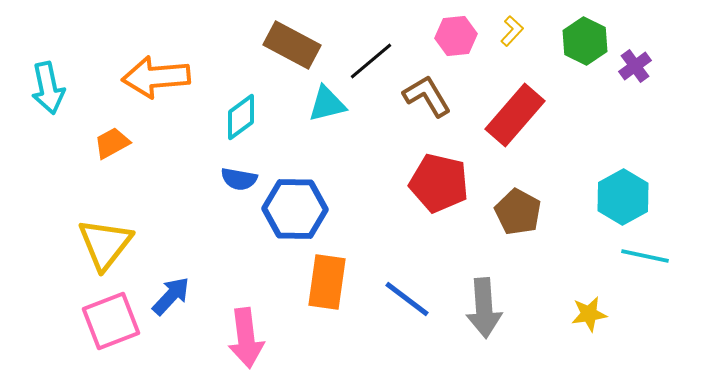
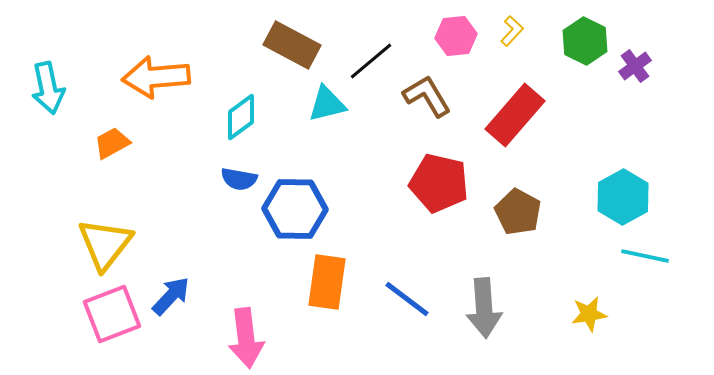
pink square: moved 1 px right, 7 px up
